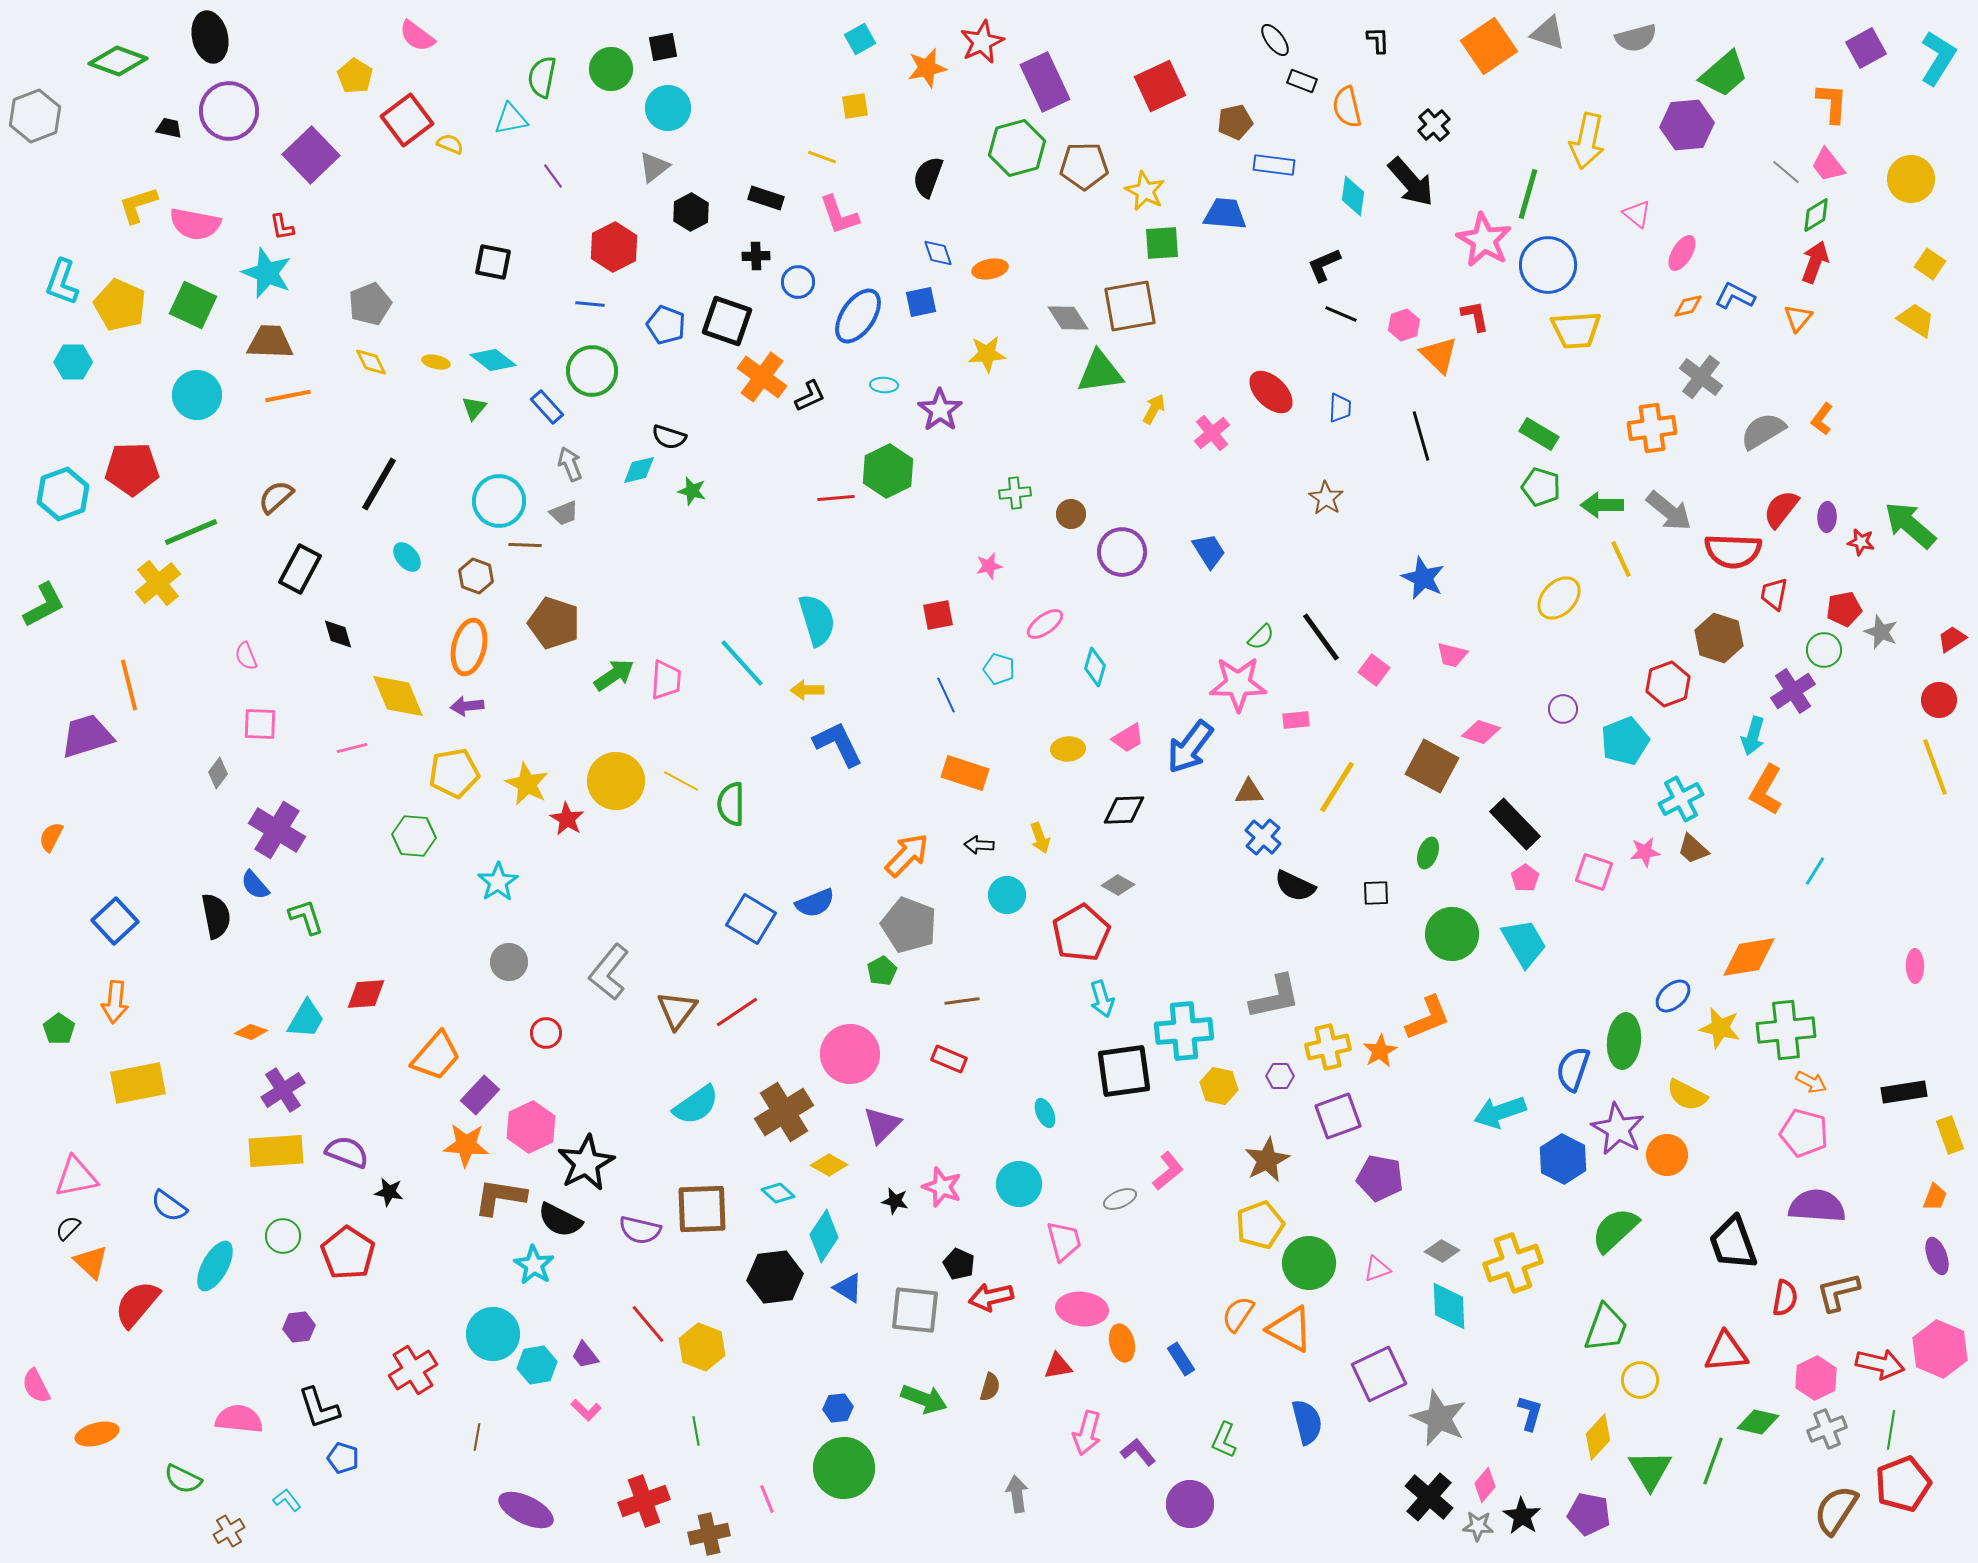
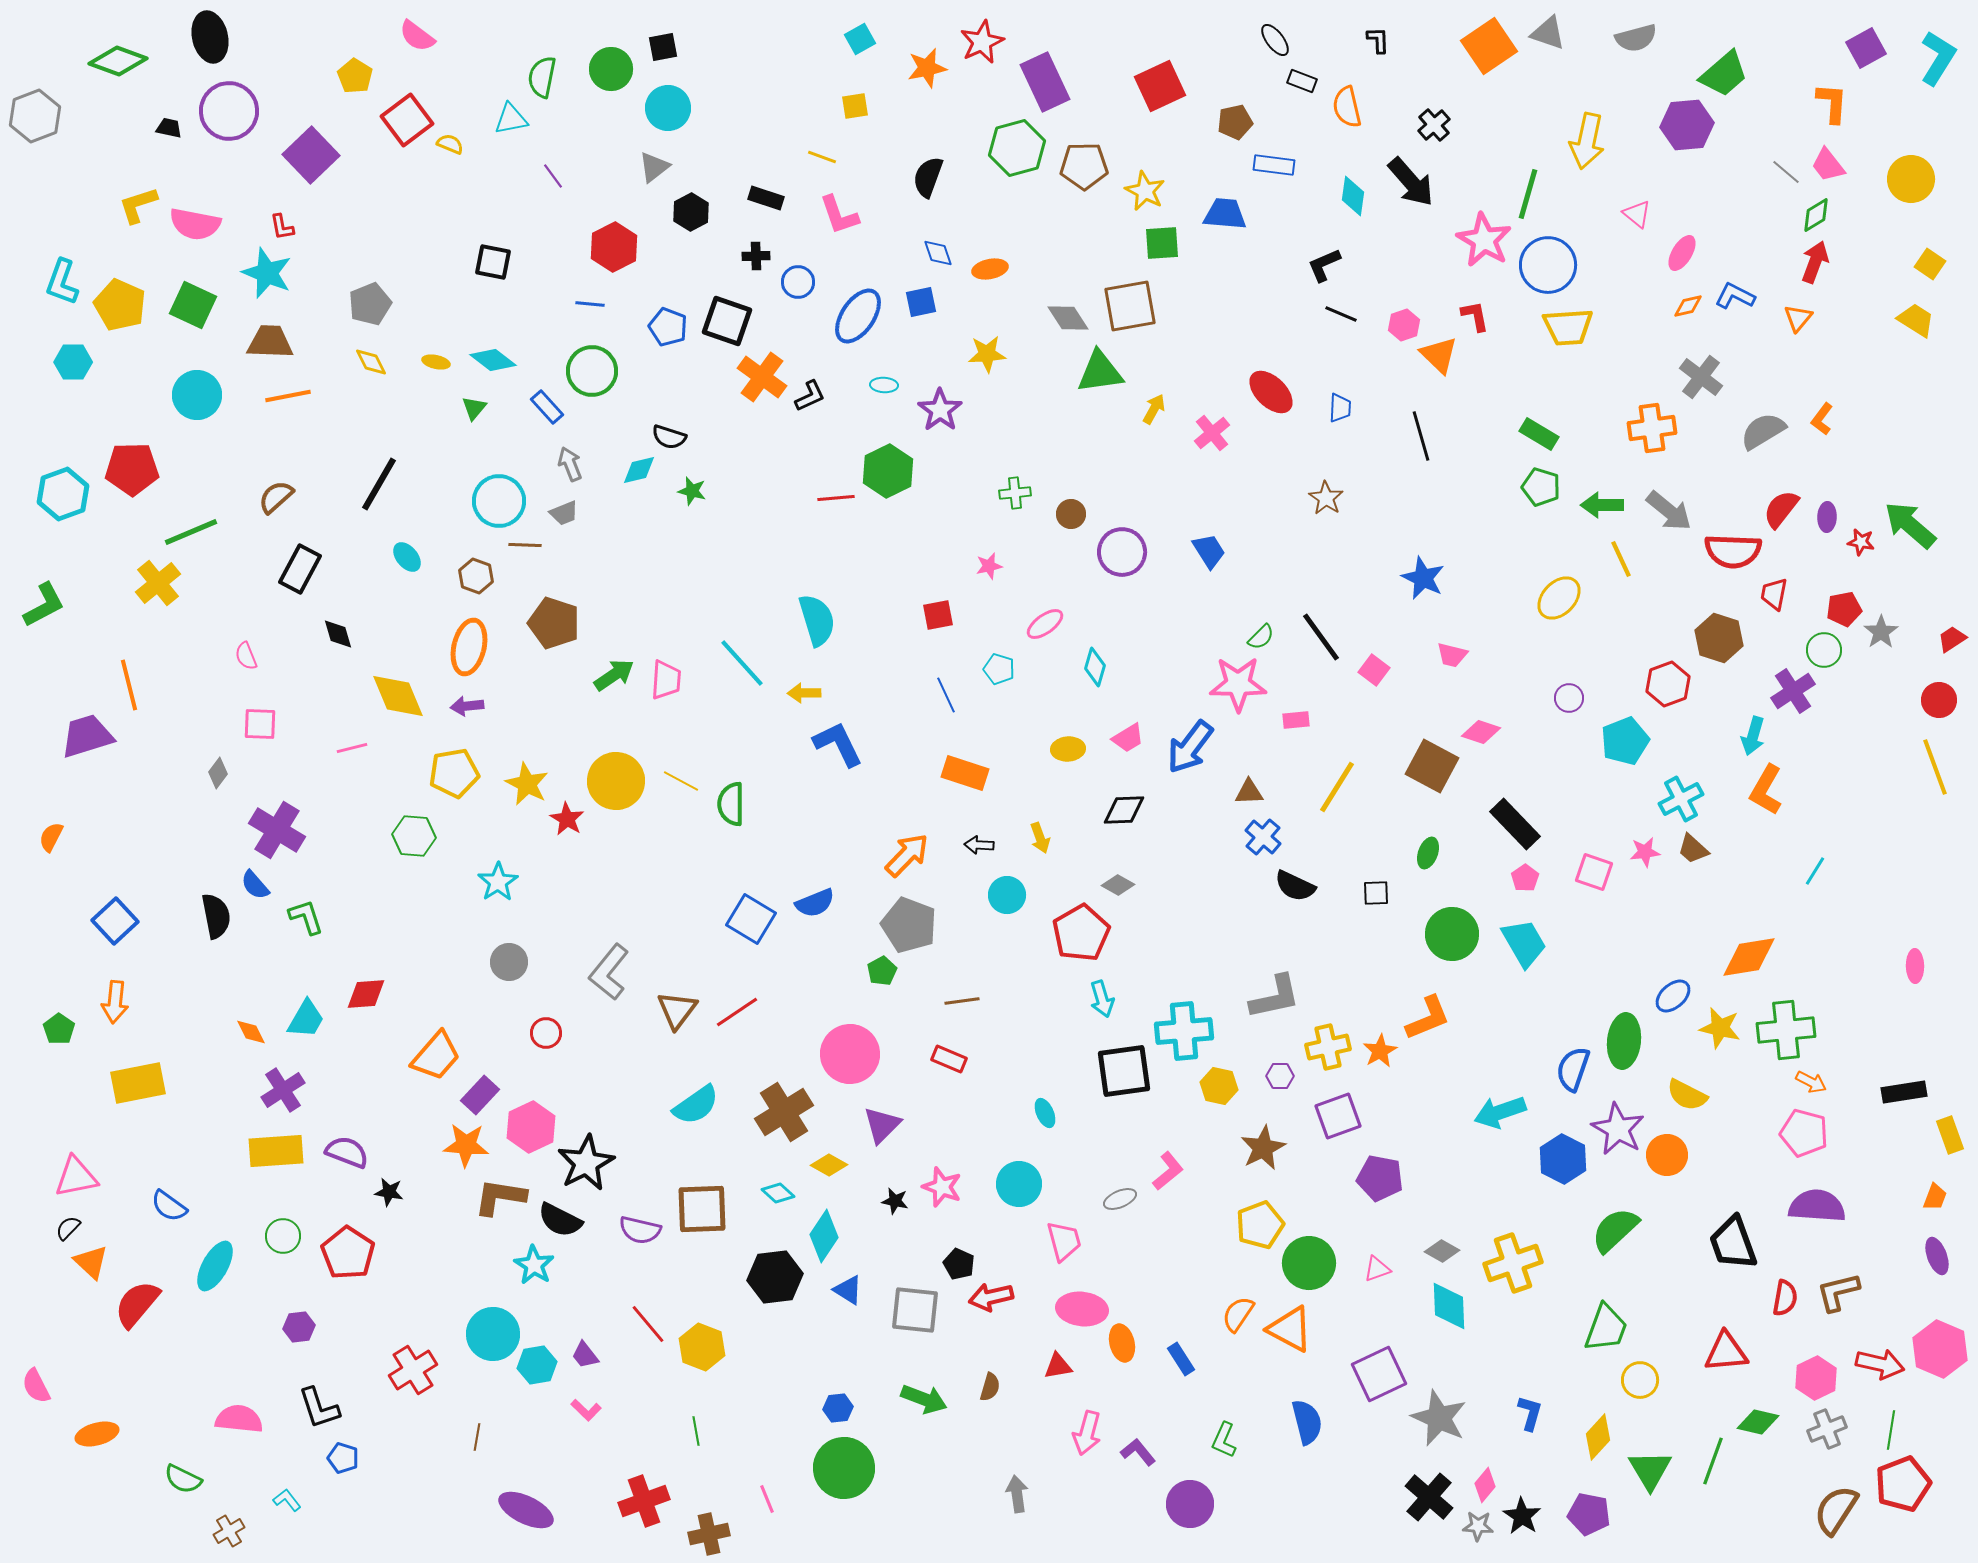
blue pentagon at (666, 325): moved 2 px right, 2 px down
yellow trapezoid at (1576, 330): moved 8 px left, 3 px up
gray star at (1881, 632): rotated 16 degrees clockwise
yellow arrow at (807, 690): moved 3 px left, 3 px down
purple circle at (1563, 709): moved 6 px right, 11 px up
orange diamond at (251, 1032): rotated 44 degrees clockwise
brown star at (1267, 1160): moved 4 px left, 12 px up
blue triangle at (848, 1288): moved 2 px down
